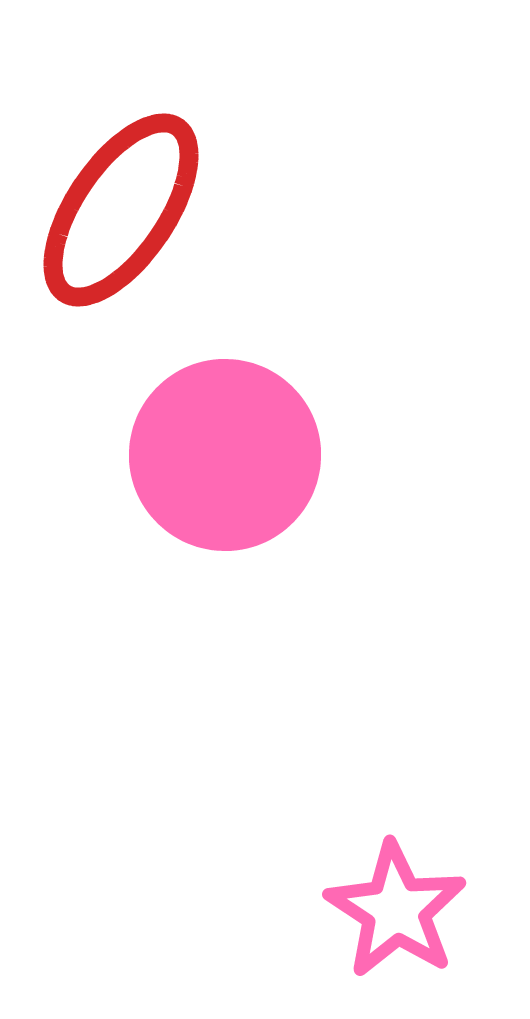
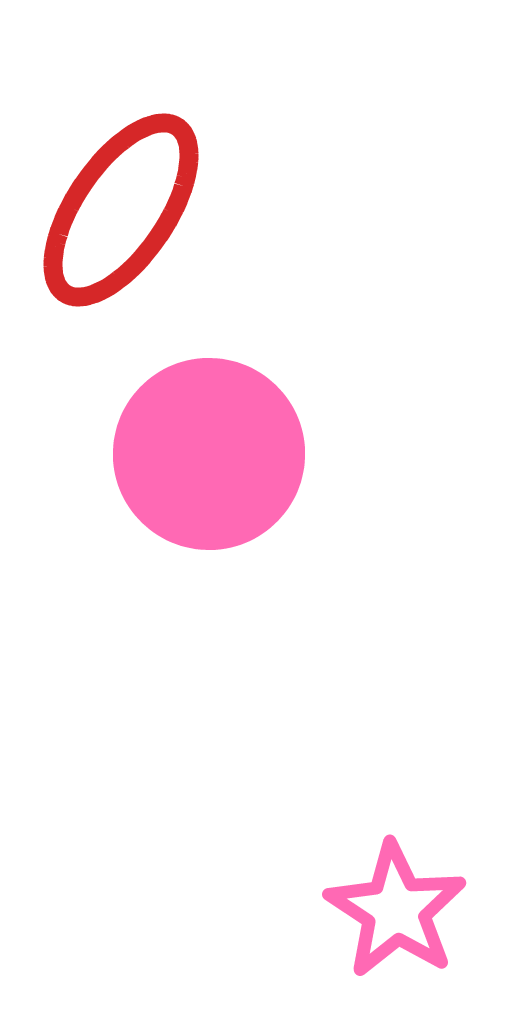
pink circle: moved 16 px left, 1 px up
